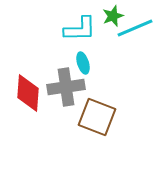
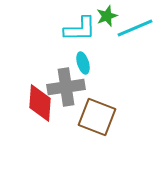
green star: moved 6 px left
red diamond: moved 12 px right, 10 px down
